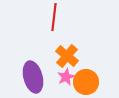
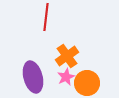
red line: moved 8 px left
orange cross: rotated 15 degrees clockwise
orange circle: moved 1 px right, 1 px down
